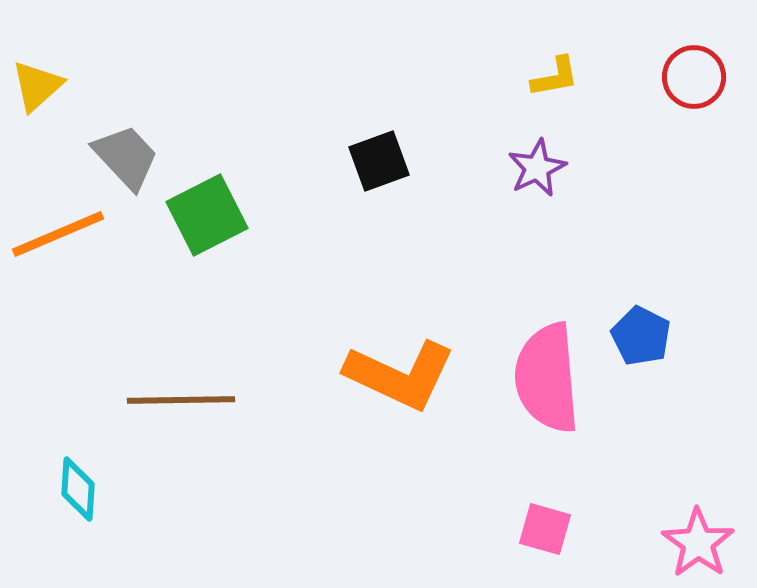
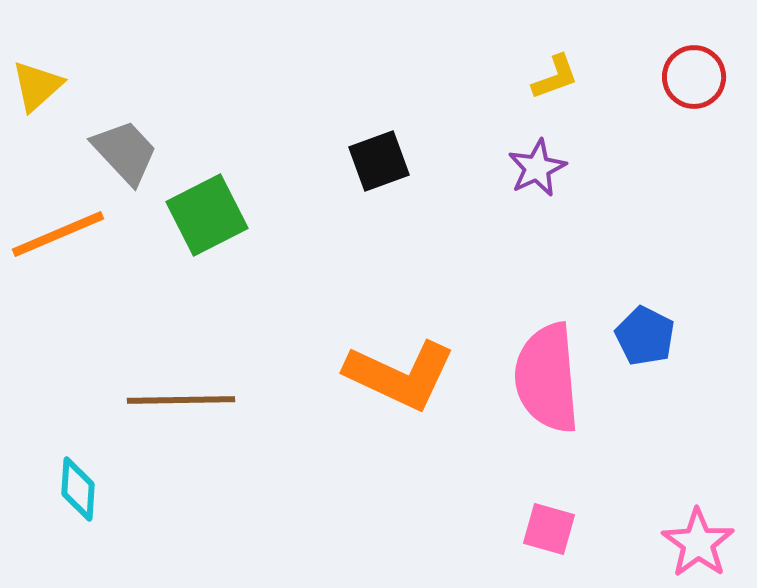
yellow L-shape: rotated 10 degrees counterclockwise
gray trapezoid: moved 1 px left, 5 px up
blue pentagon: moved 4 px right
pink square: moved 4 px right
